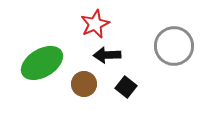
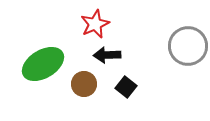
gray circle: moved 14 px right
green ellipse: moved 1 px right, 1 px down
